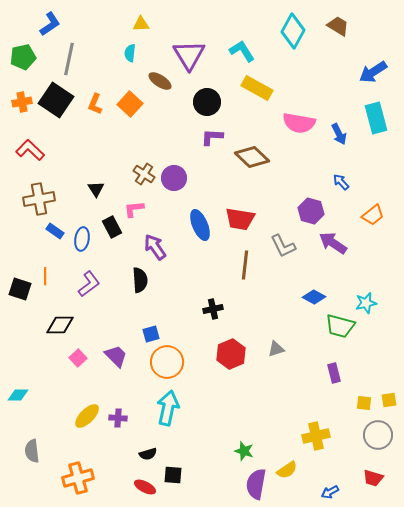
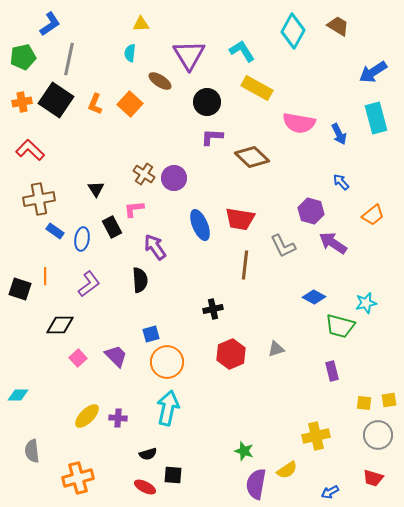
purple rectangle at (334, 373): moved 2 px left, 2 px up
